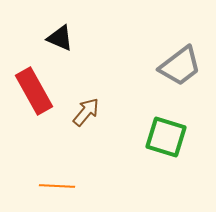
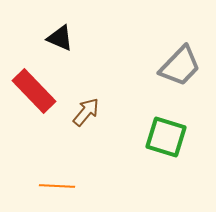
gray trapezoid: rotated 9 degrees counterclockwise
red rectangle: rotated 15 degrees counterclockwise
